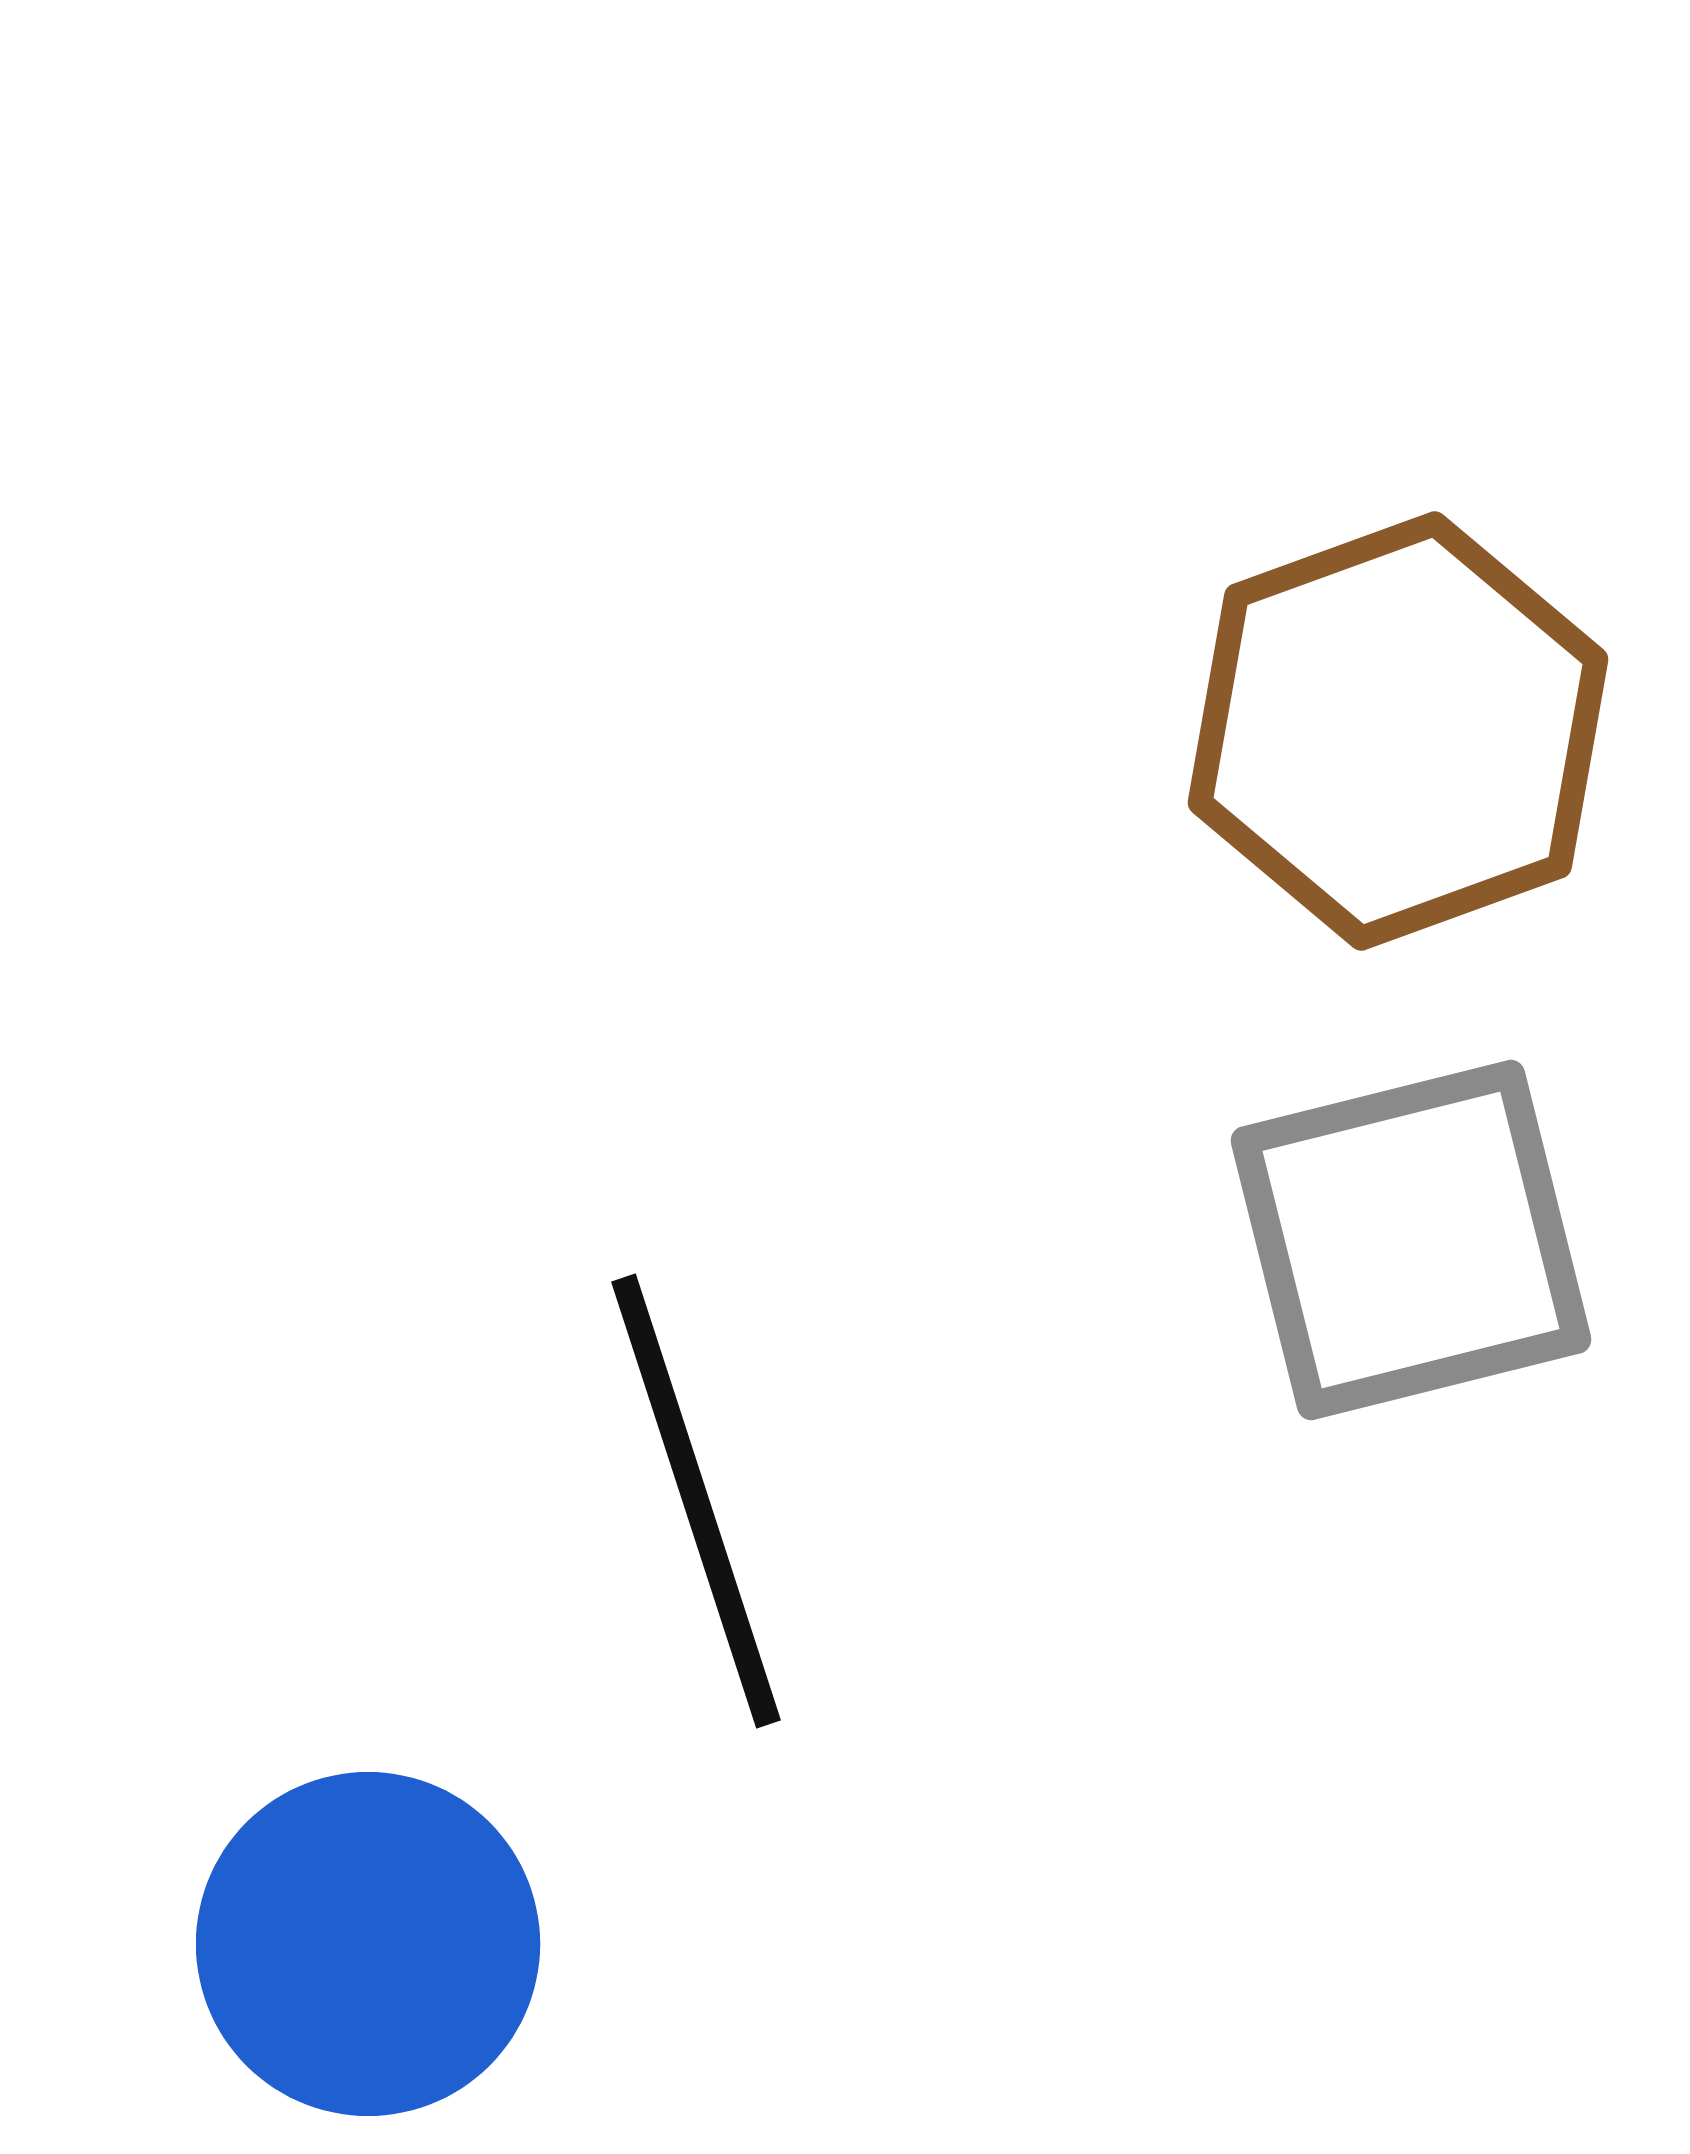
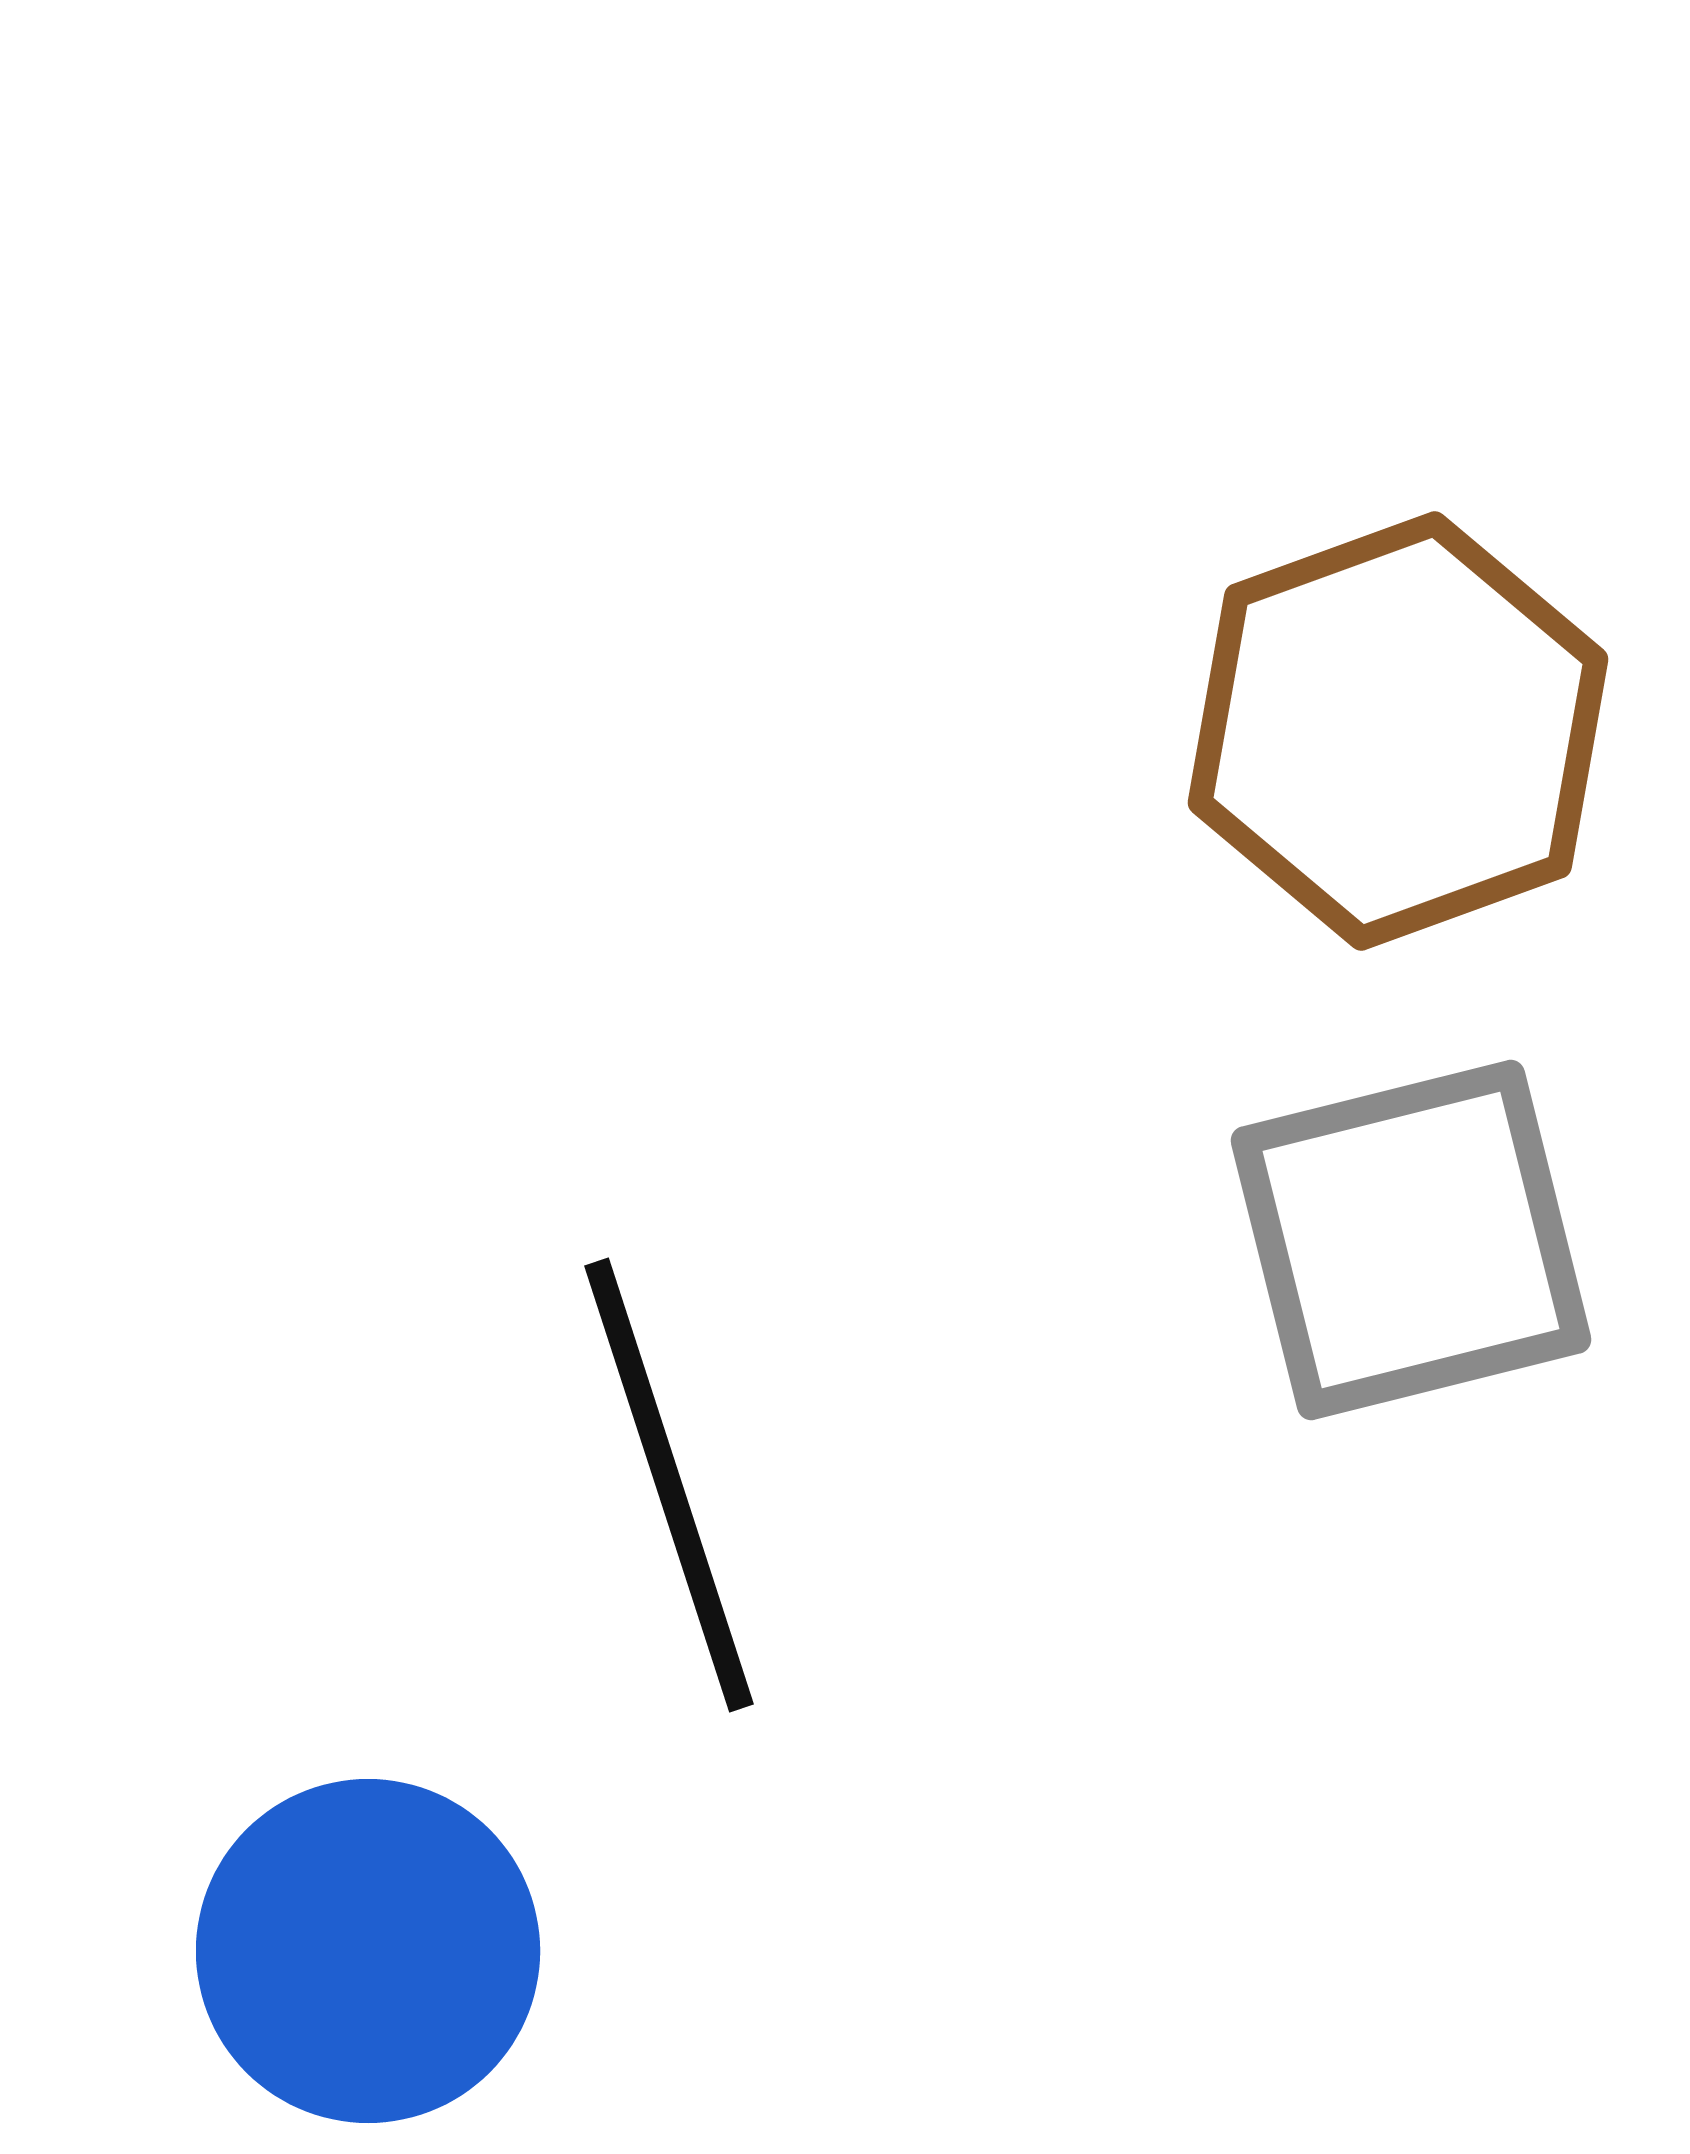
black line: moved 27 px left, 16 px up
blue circle: moved 7 px down
